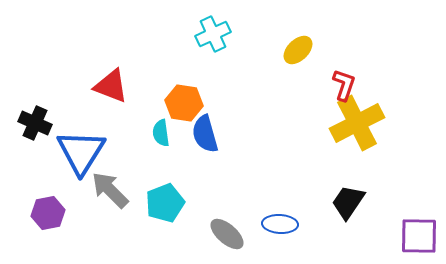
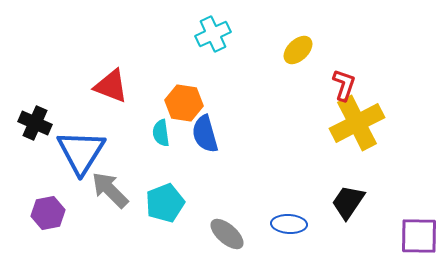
blue ellipse: moved 9 px right
